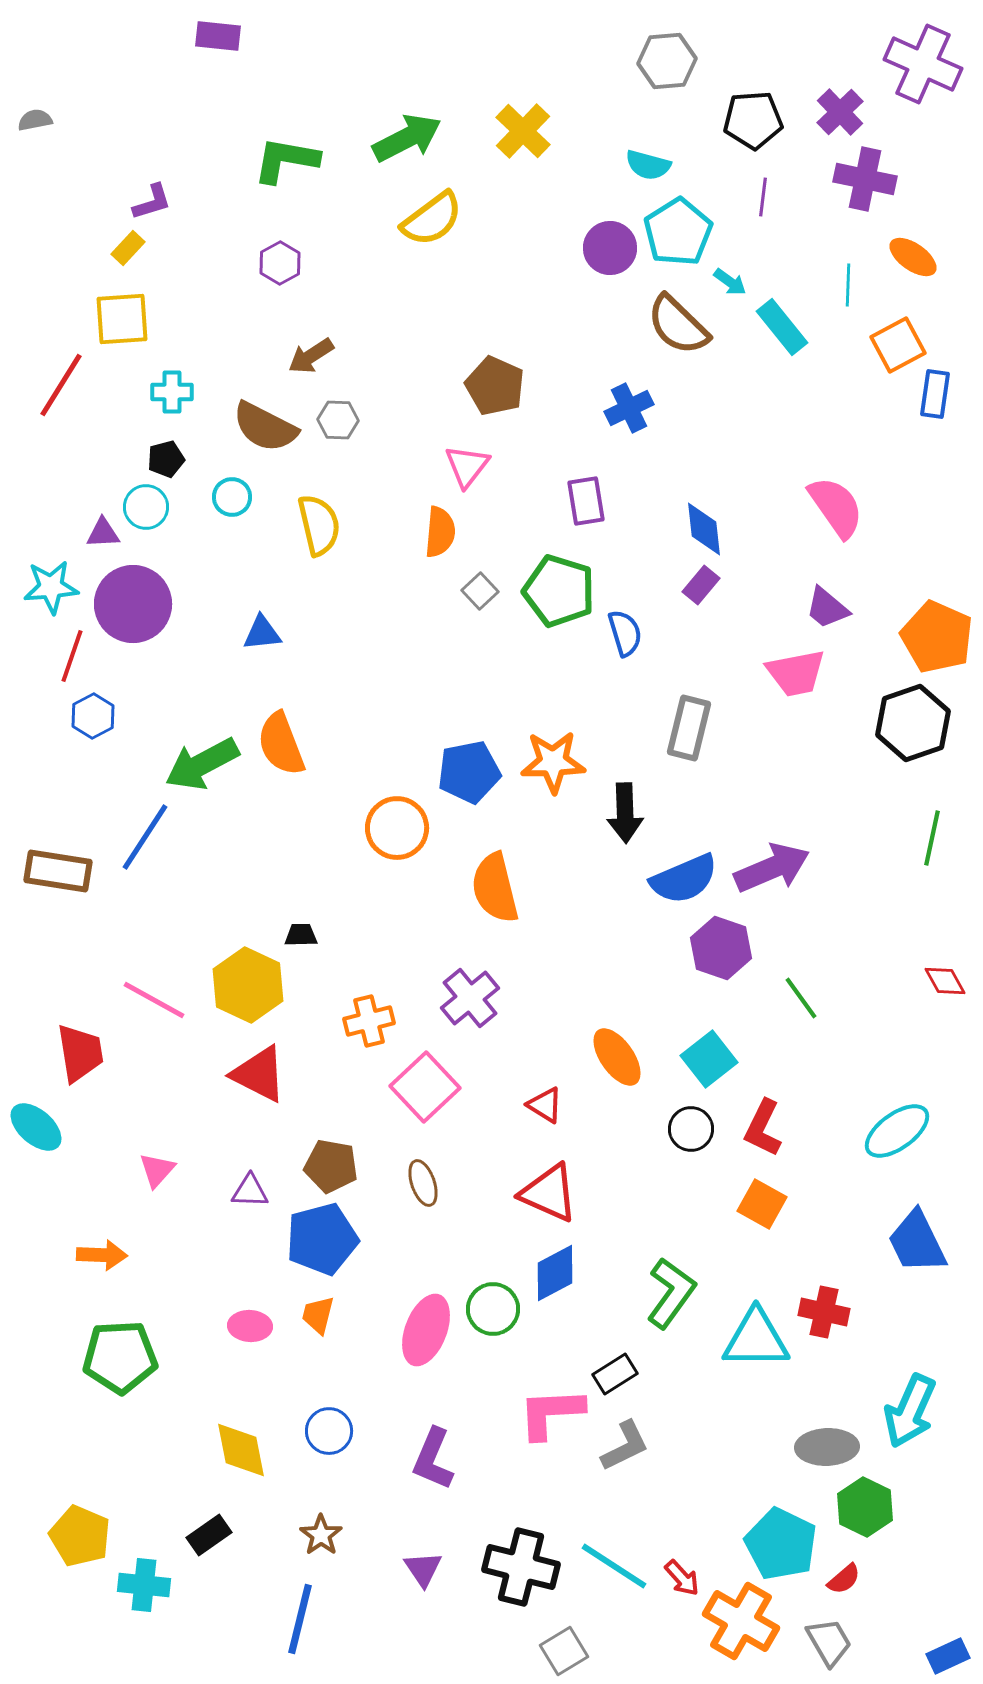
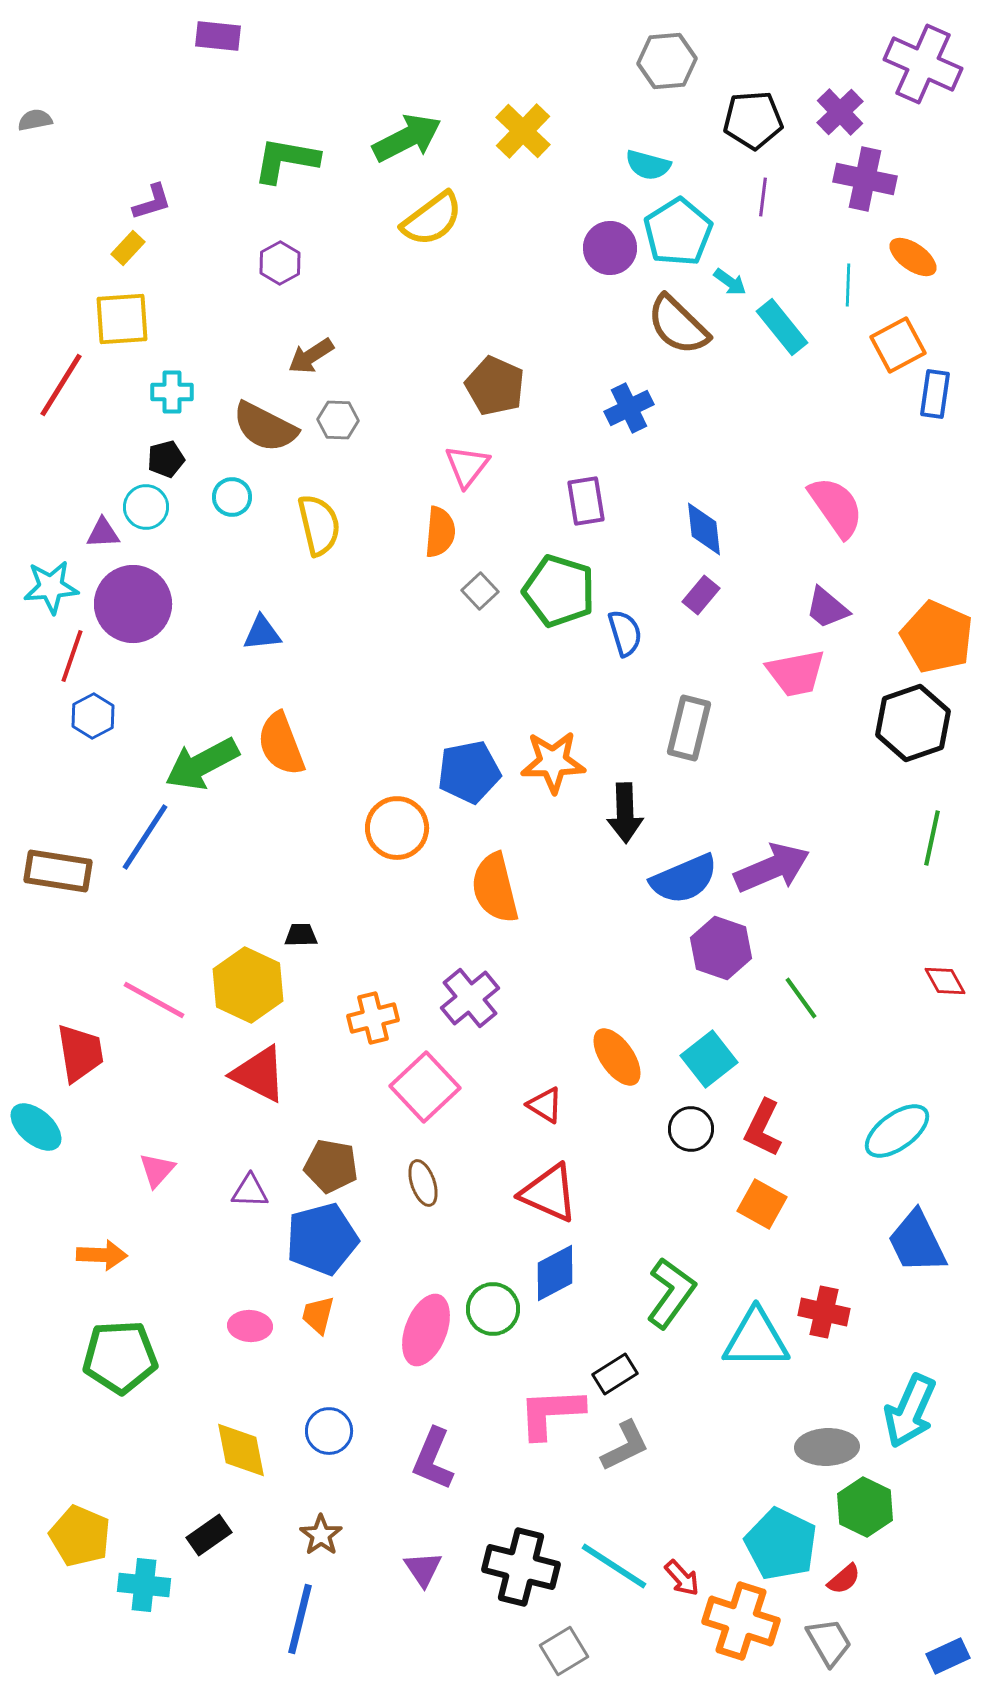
purple rectangle at (701, 585): moved 10 px down
orange cross at (369, 1021): moved 4 px right, 3 px up
orange cross at (741, 1621): rotated 12 degrees counterclockwise
